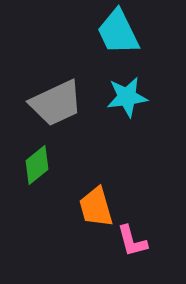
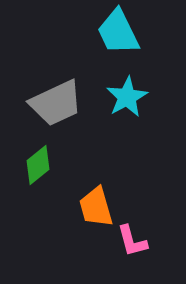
cyan star: rotated 21 degrees counterclockwise
green diamond: moved 1 px right
